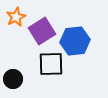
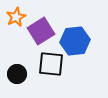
purple square: moved 1 px left
black square: rotated 8 degrees clockwise
black circle: moved 4 px right, 5 px up
